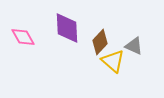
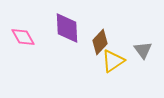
gray triangle: moved 9 px right, 4 px down; rotated 30 degrees clockwise
yellow triangle: rotated 45 degrees clockwise
